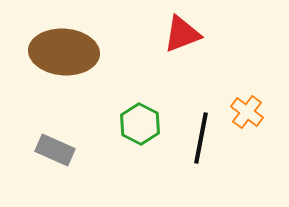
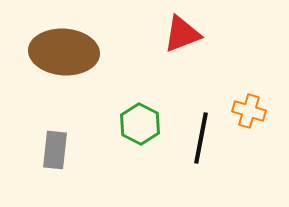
orange cross: moved 2 px right, 1 px up; rotated 20 degrees counterclockwise
gray rectangle: rotated 72 degrees clockwise
